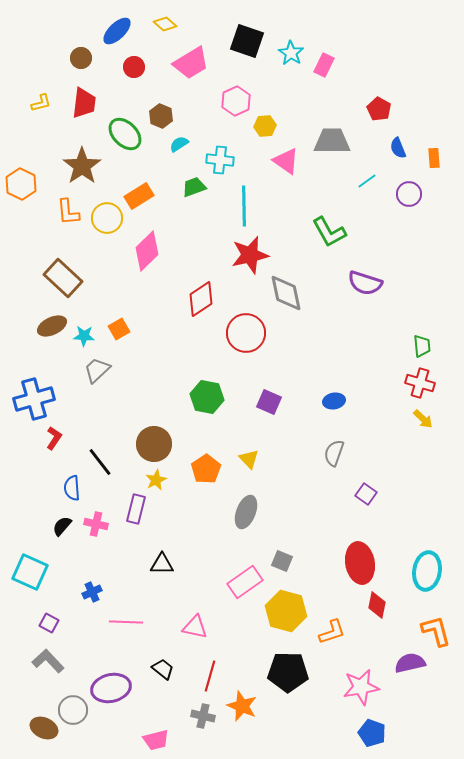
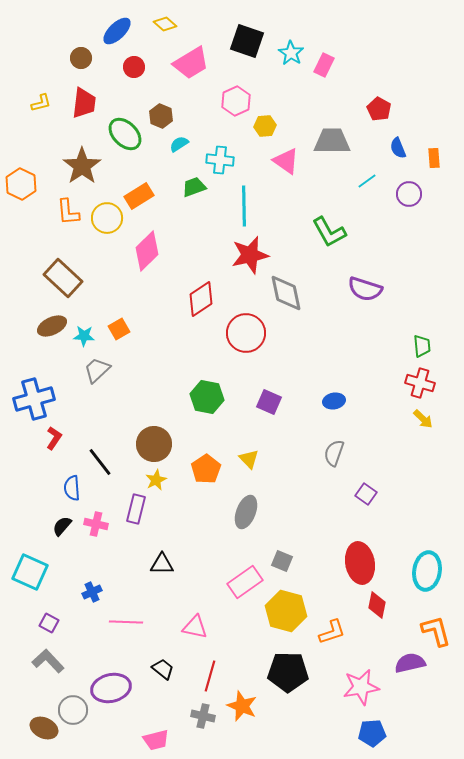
purple semicircle at (365, 283): moved 6 px down
blue pentagon at (372, 733): rotated 24 degrees counterclockwise
